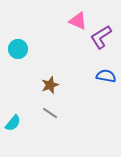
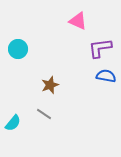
purple L-shape: moved 1 px left, 11 px down; rotated 25 degrees clockwise
gray line: moved 6 px left, 1 px down
